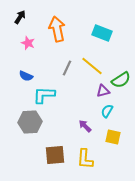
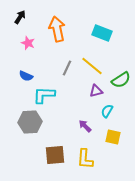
purple triangle: moved 7 px left
